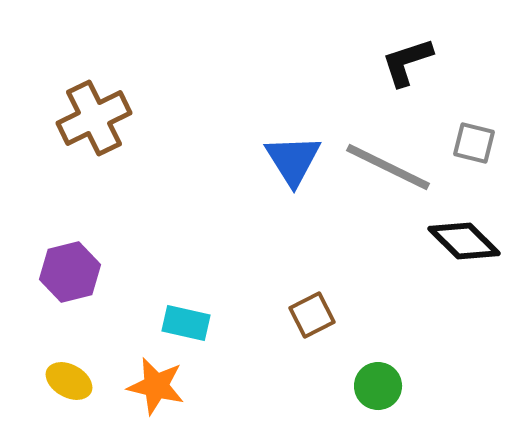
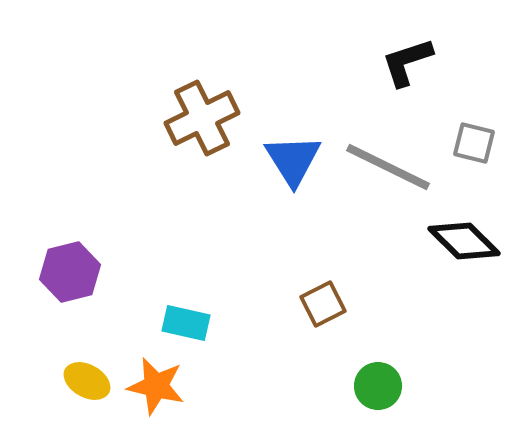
brown cross: moved 108 px right
brown square: moved 11 px right, 11 px up
yellow ellipse: moved 18 px right
